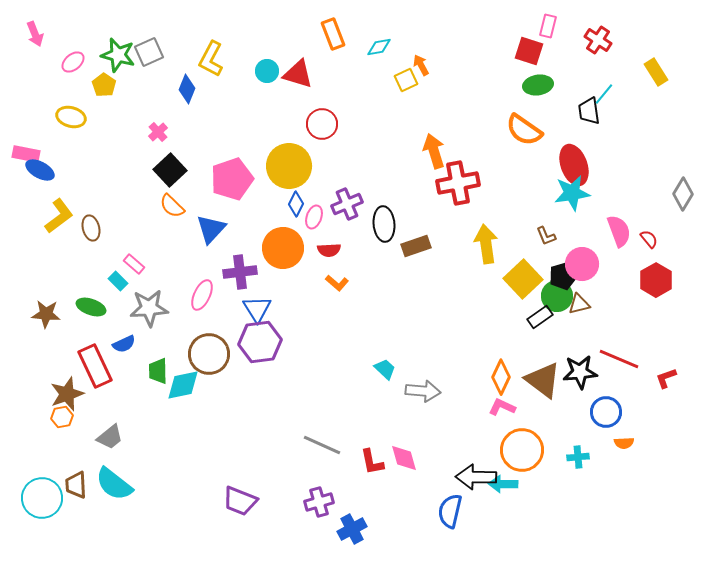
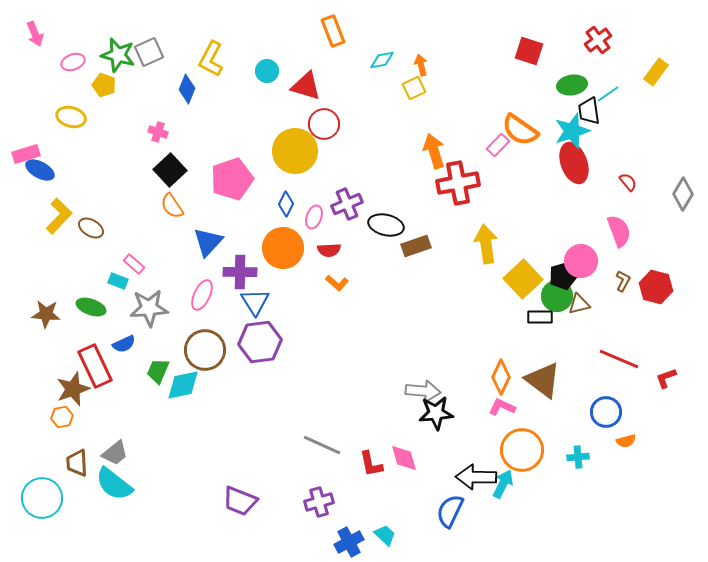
pink rectangle at (548, 26): moved 50 px left, 119 px down; rotated 30 degrees clockwise
orange rectangle at (333, 34): moved 3 px up
red cross at (598, 40): rotated 20 degrees clockwise
cyan diamond at (379, 47): moved 3 px right, 13 px down
pink ellipse at (73, 62): rotated 20 degrees clockwise
orange arrow at (421, 65): rotated 15 degrees clockwise
yellow rectangle at (656, 72): rotated 68 degrees clockwise
red triangle at (298, 74): moved 8 px right, 12 px down
yellow square at (406, 80): moved 8 px right, 8 px down
yellow pentagon at (104, 85): rotated 15 degrees counterclockwise
green ellipse at (538, 85): moved 34 px right
cyan line at (604, 94): moved 4 px right; rotated 15 degrees clockwise
red circle at (322, 124): moved 2 px right
orange semicircle at (524, 130): moved 4 px left
pink cross at (158, 132): rotated 30 degrees counterclockwise
pink rectangle at (26, 154): rotated 28 degrees counterclockwise
red ellipse at (574, 165): moved 2 px up
yellow circle at (289, 166): moved 6 px right, 15 px up
cyan star at (572, 193): moved 62 px up; rotated 9 degrees counterclockwise
blue diamond at (296, 204): moved 10 px left
orange semicircle at (172, 206): rotated 12 degrees clockwise
yellow L-shape at (59, 216): rotated 9 degrees counterclockwise
black ellipse at (384, 224): moved 2 px right, 1 px down; rotated 72 degrees counterclockwise
brown ellipse at (91, 228): rotated 45 degrees counterclockwise
blue triangle at (211, 229): moved 3 px left, 13 px down
brown L-shape at (546, 236): moved 77 px right, 45 px down; rotated 130 degrees counterclockwise
red semicircle at (649, 239): moved 21 px left, 57 px up
pink circle at (582, 264): moved 1 px left, 3 px up
purple cross at (240, 272): rotated 8 degrees clockwise
red hexagon at (656, 280): moved 7 px down; rotated 16 degrees counterclockwise
cyan rectangle at (118, 281): rotated 24 degrees counterclockwise
blue triangle at (257, 309): moved 2 px left, 7 px up
black rectangle at (540, 317): rotated 35 degrees clockwise
brown circle at (209, 354): moved 4 px left, 4 px up
cyan trapezoid at (385, 369): moved 166 px down
green trapezoid at (158, 371): rotated 24 degrees clockwise
black star at (580, 372): moved 144 px left, 41 px down
brown star at (67, 394): moved 6 px right, 5 px up
gray trapezoid at (110, 437): moved 5 px right, 16 px down
orange semicircle at (624, 443): moved 2 px right, 2 px up; rotated 12 degrees counterclockwise
red L-shape at (372, 462): moved 1 px left, 2 px down
cyan arrow at (503, 484): rotated 116 degrees clockwise
brown trapezoid at (76, 485): moved 1 px right, 22 px up
blue semicircle at (450, 511): rotated 12 degrees clockwise
blue cross at (352, 529): moved 3 px left, 13 px down
